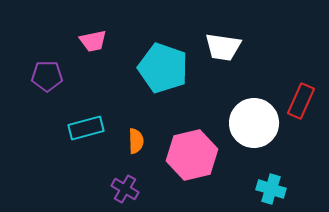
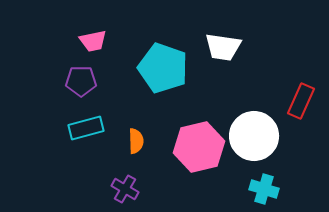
purple pentagon: moved 34 px right, 5 px down
white circle: moved 13 px down
pink hexagon: moved 7 px right, 8 px up
cyan cross: moved 7 px left
